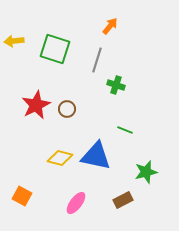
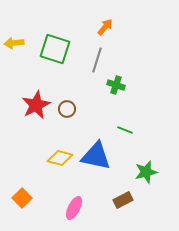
orange arrow: moved 5 px left, 1 px down
yellow arrow: moved 2 px down
orange square: moved 2 px down; rotated 18 degrees clockwise
pink ellipse: moved 2 px left, 5 px down; rotated 10 degrees counterclockwise
